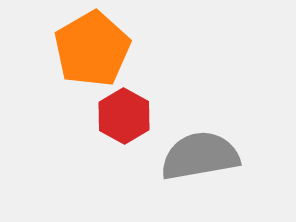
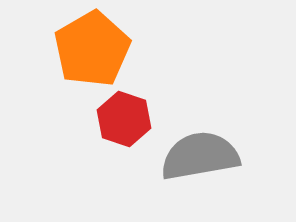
red hexagon: moved 3 px down; rotated 10 degrees counterclockwise
